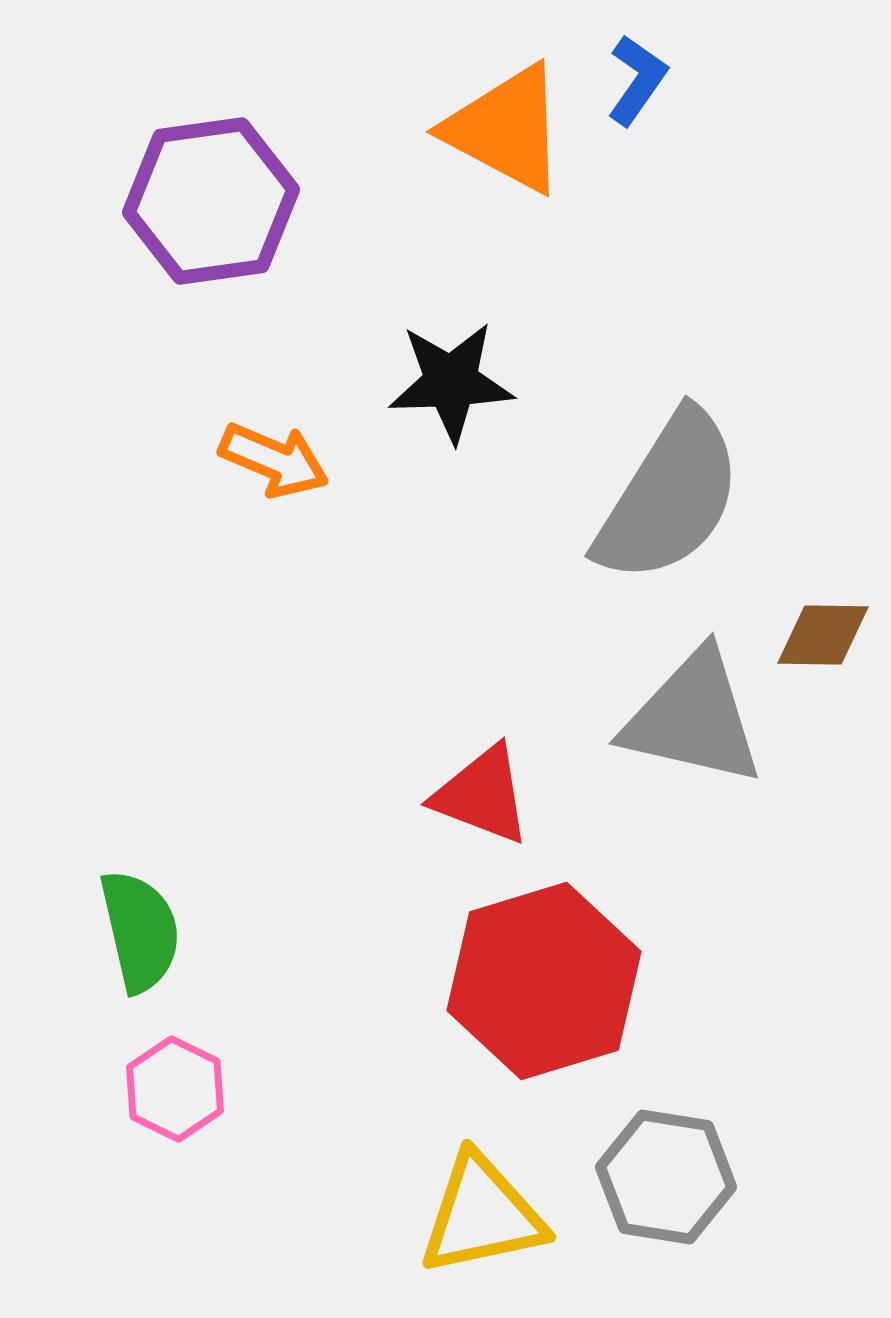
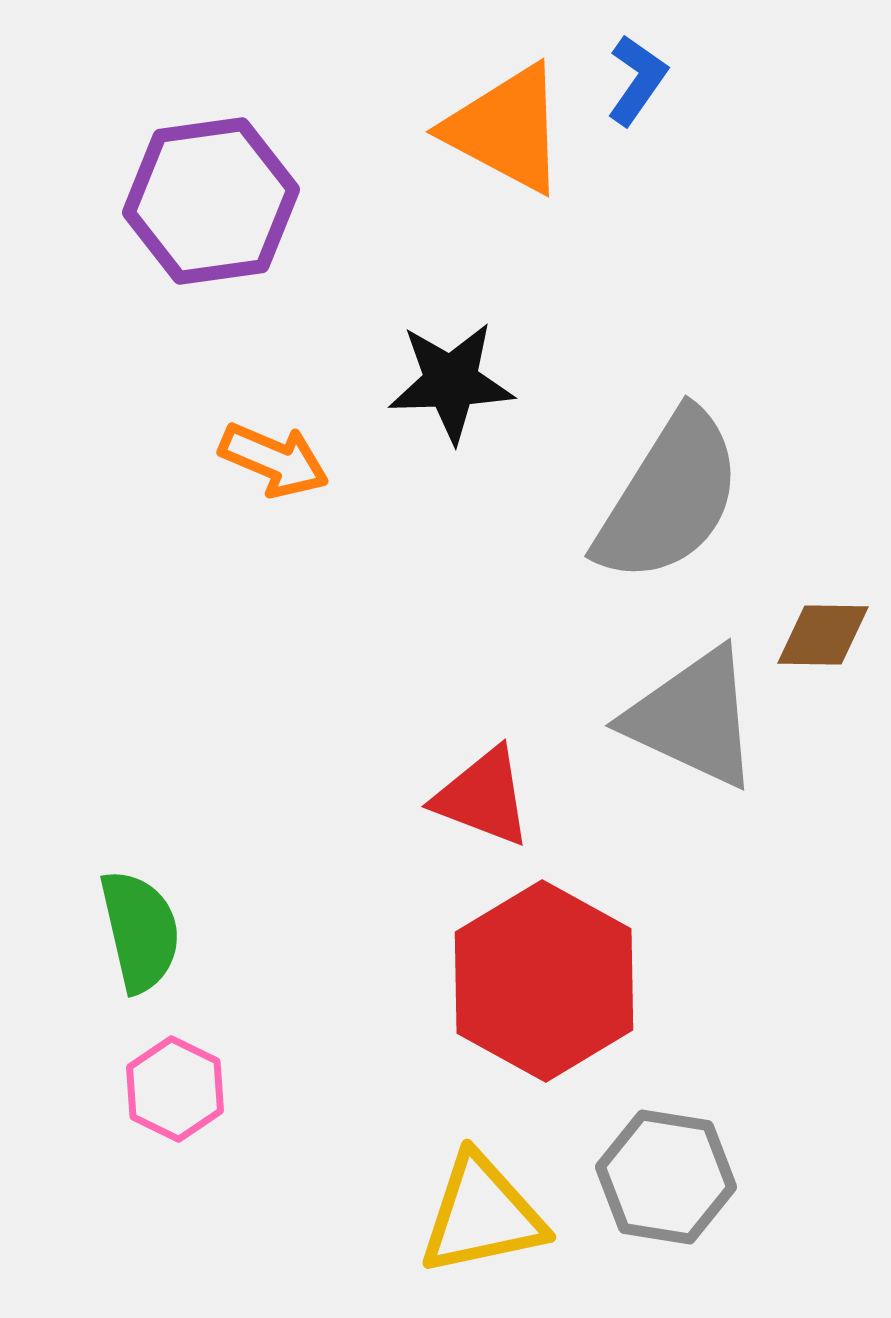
gray triangle: rotated 12 degrees clockwise
red triangle: moved 1 px right, 2 px down
red hexagon: rotated 14 degrees counterclockwise
